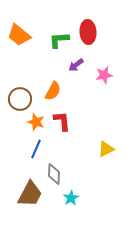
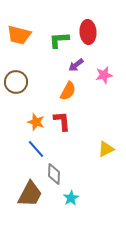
orange trapezoid: rotated 25 degrees counterclockwise
orange semicircle: moved 15 px right
brown circle: moved 4 px left, 17 px up
blue line: rotated 66 degrees counterclockwise
